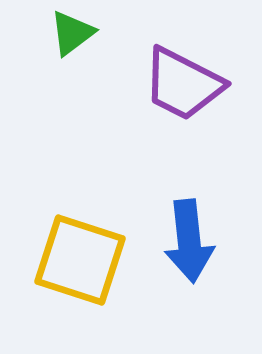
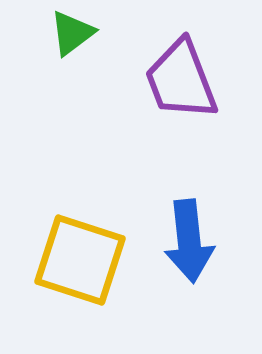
purple trapezoid: moved 2 px left, 4 px up; rotated 42 degrees clockwise
